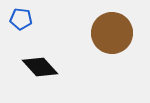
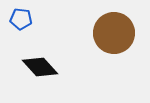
brown circle: moved 2 px right
